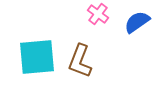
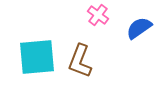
pink cross: moved 1 px down
blue semicircle: moved 2 px right, 6 px down
